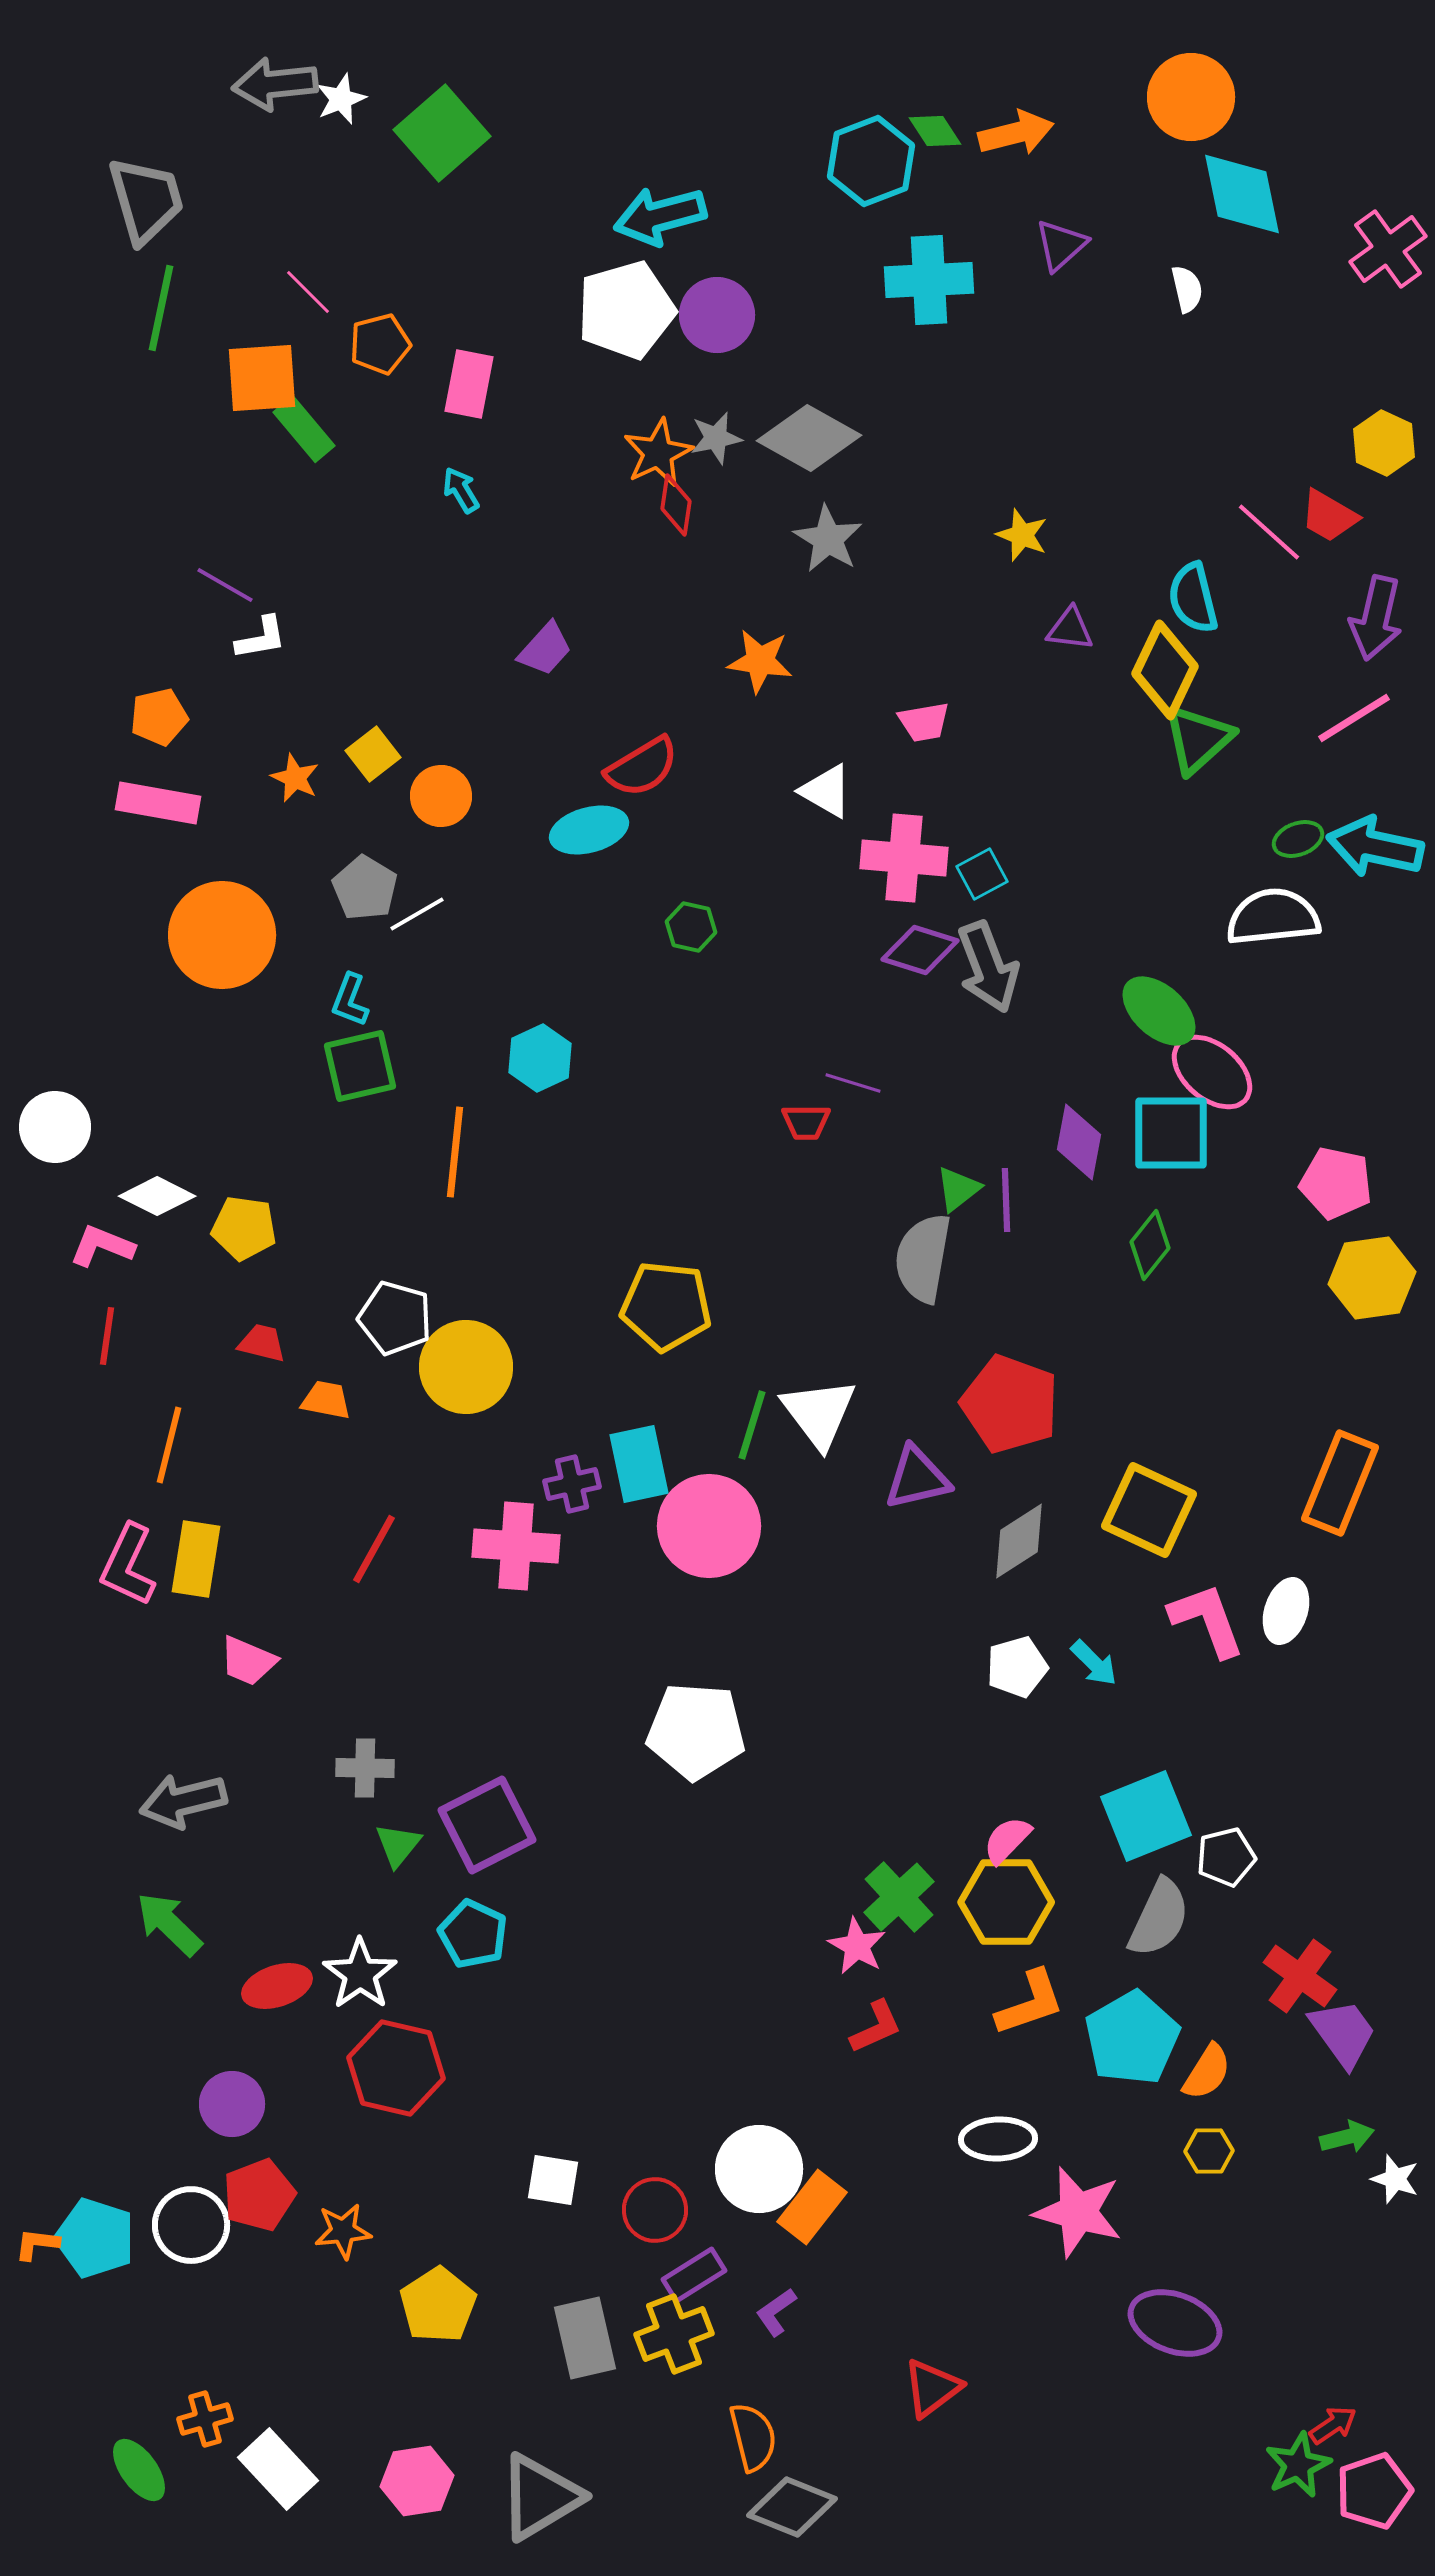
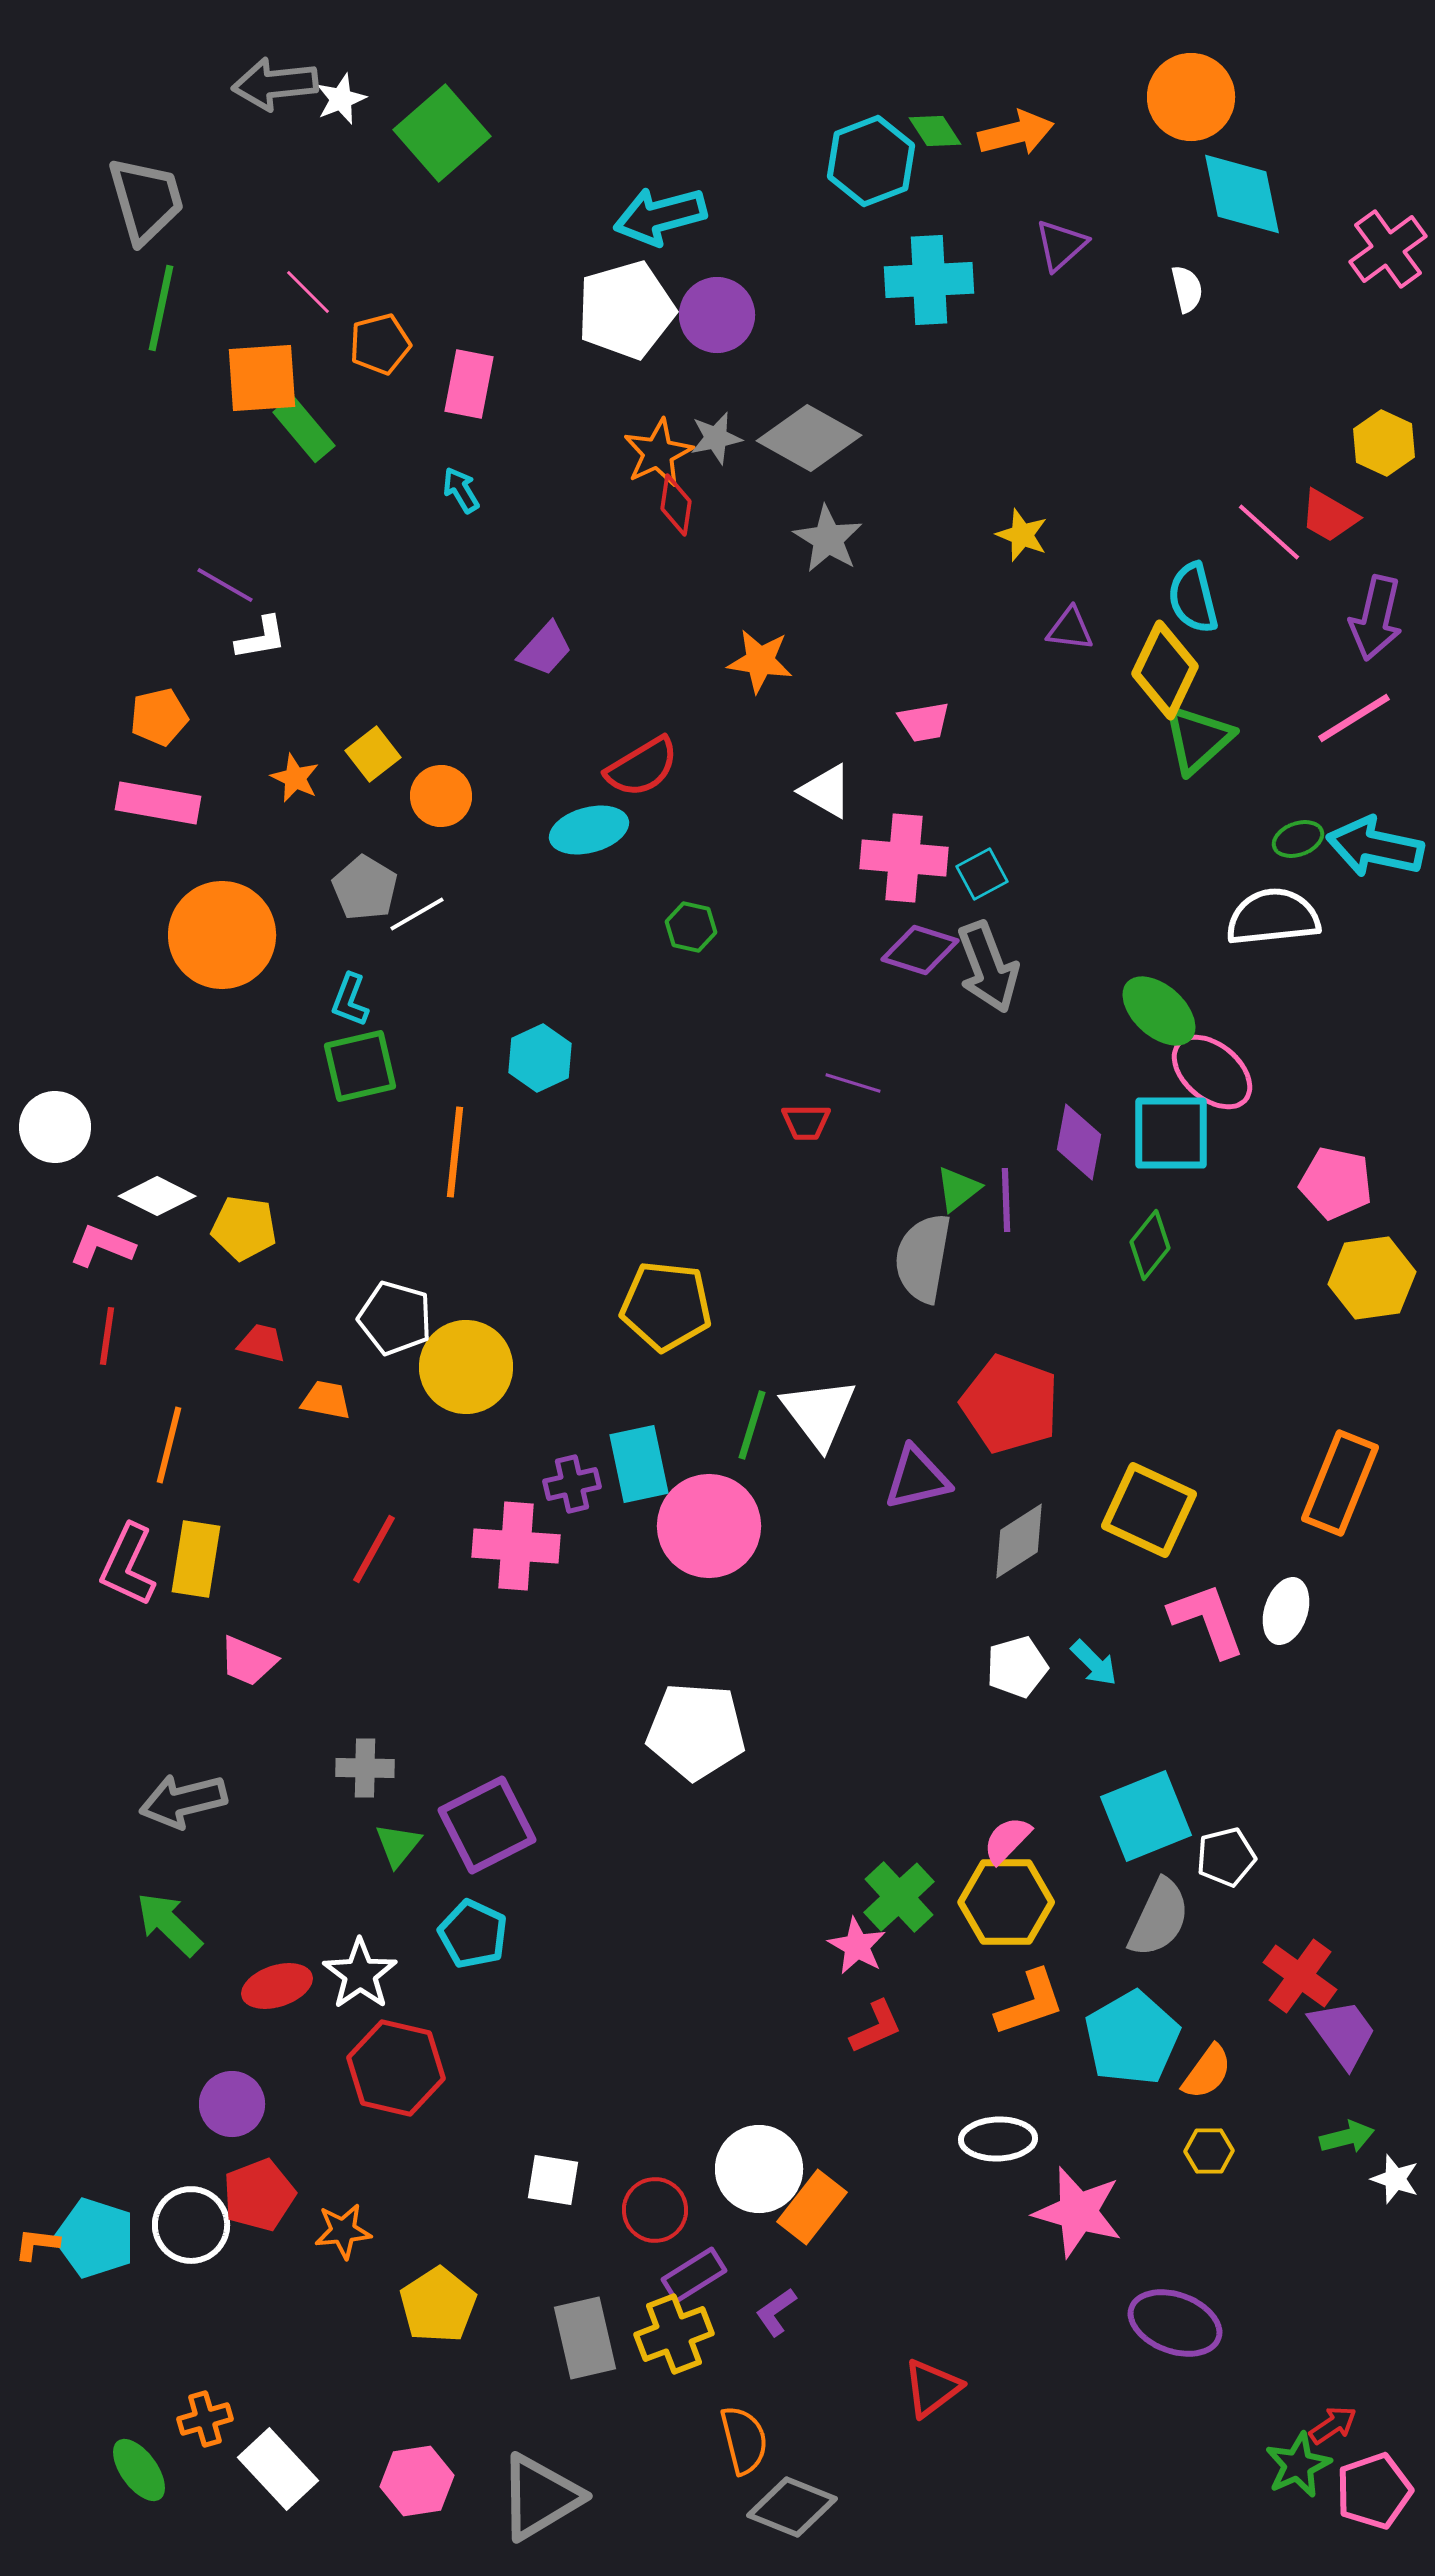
orange semicircle at (1207, 2072): rotated 4 degrees clockwise
orange semicircle at (753, 2437): moved 9 px left, 3 px down
